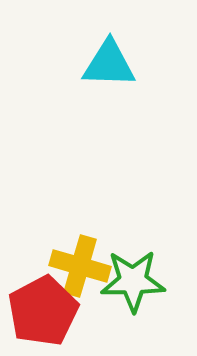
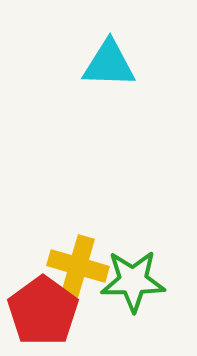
yellow cross: moved 2 px left
red pentagon: rotated 8 degrees counterclockwise
